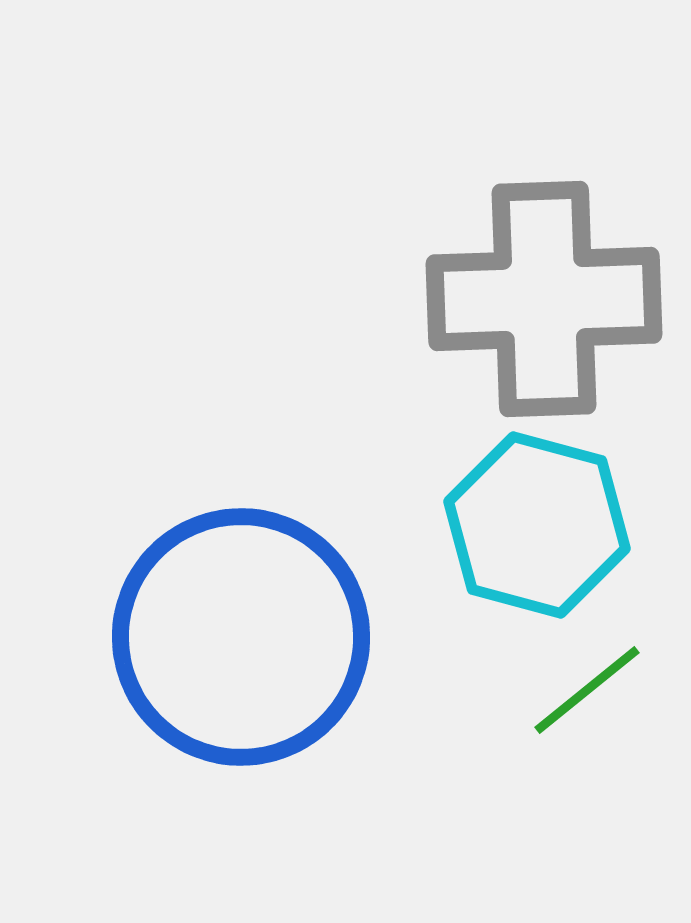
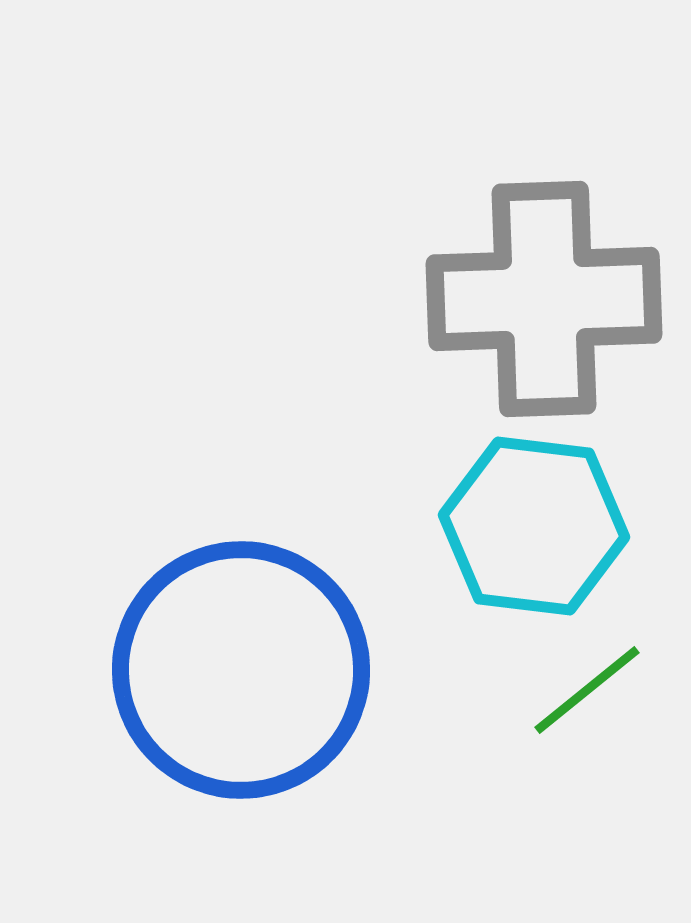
cyan hexagon: moved 3 px left, 1 px down; rotated 8 degrees counterclockwise
blue circle: moved 33 px down
